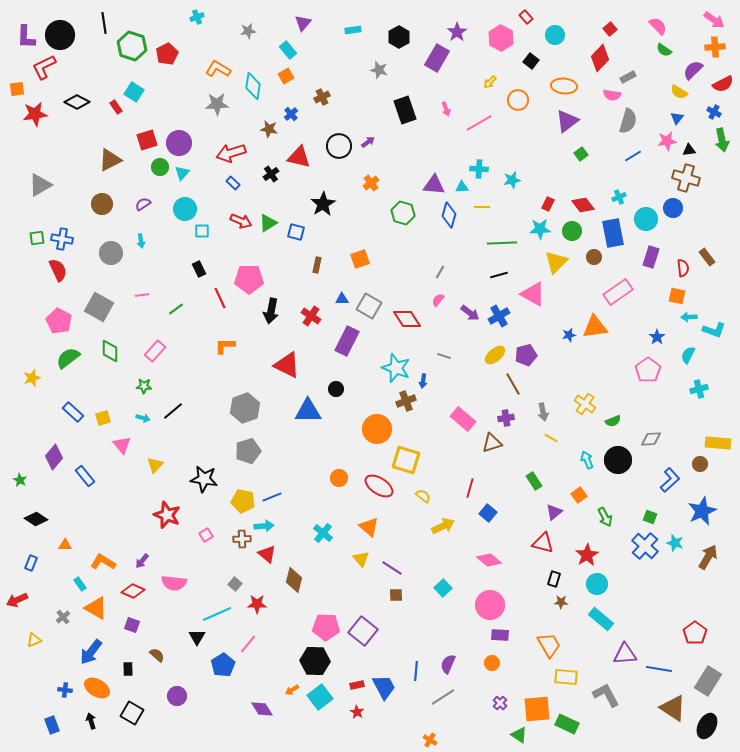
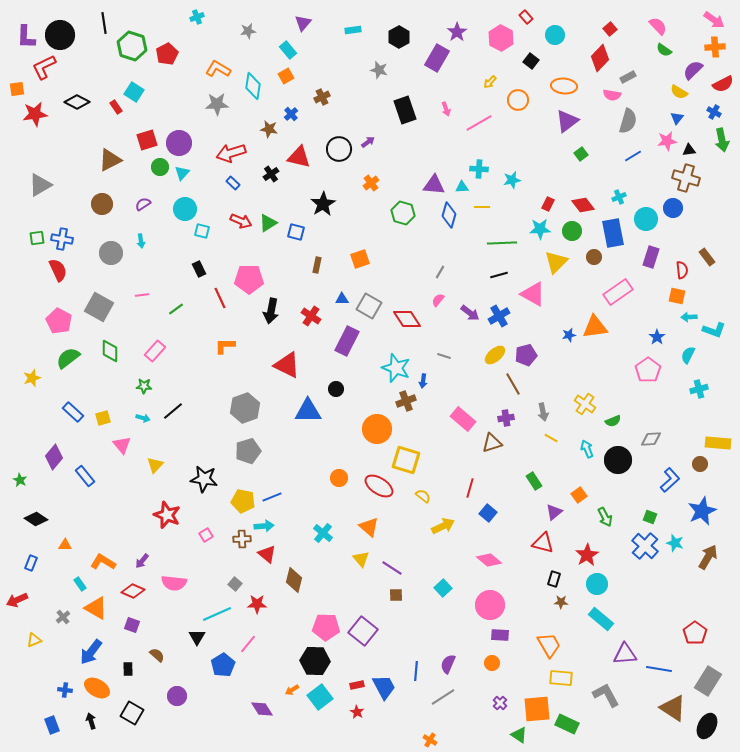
black circle at (339, 146): moved 3 px down
cyan square at (202, 231): rotated 14 degrees clockwise
red semicircle at (683, 268): moved 1 px left, 2 px down
cyan arrow at (587, 460): moved 11 px up
yellow rectangle at (566, 677): moved 5 px left, 1 px down
